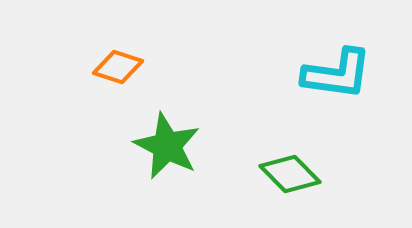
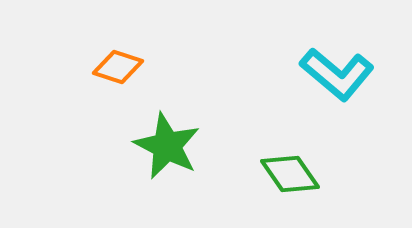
cyan L-shape: rotated 32 degrees clockwise
green diamond: rotated 10 degrees clockwise
